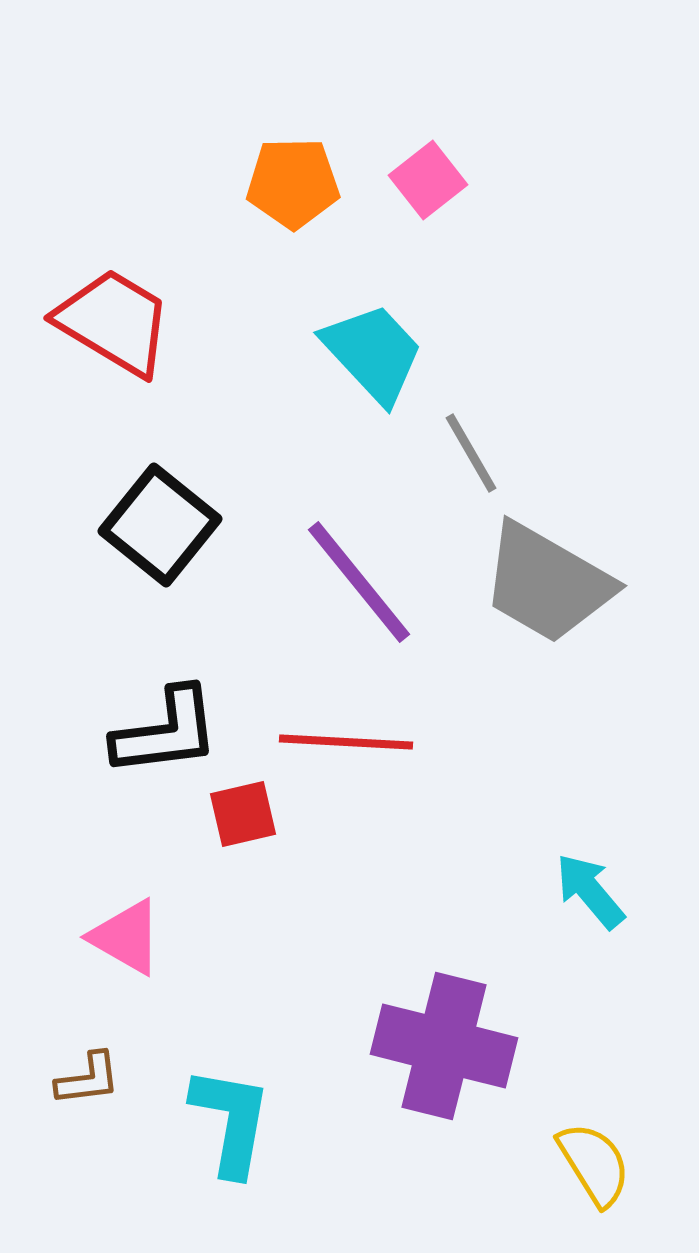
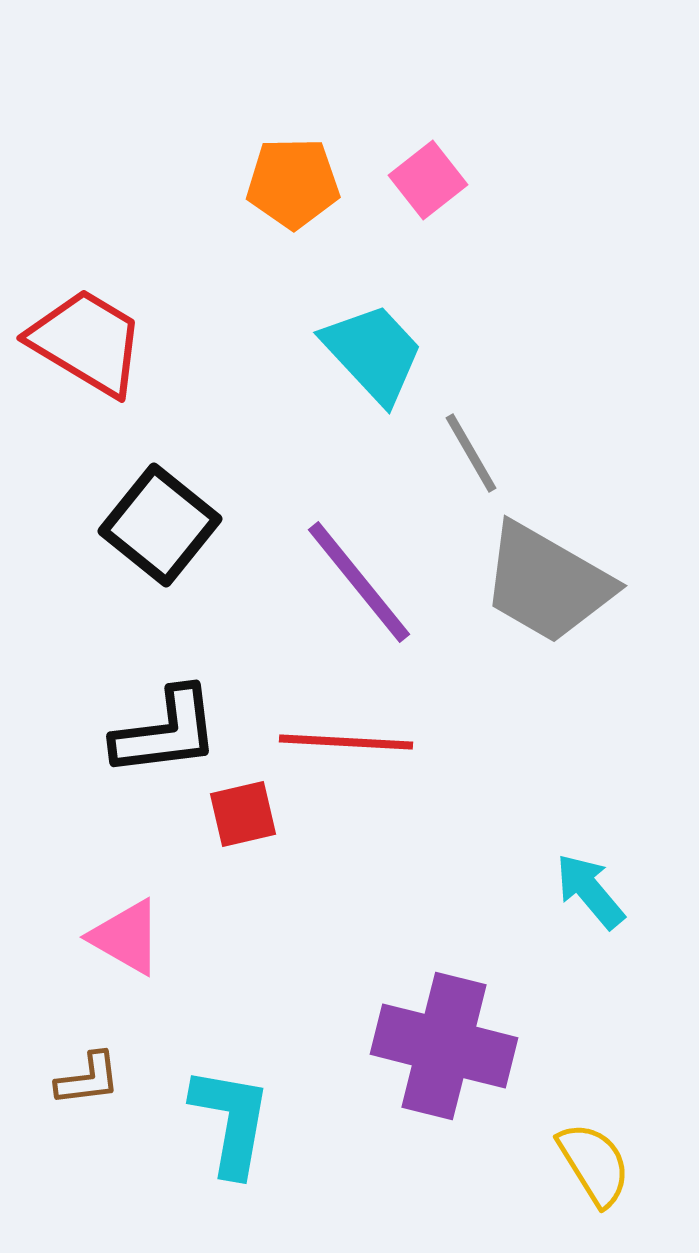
red trapezoid: moved 27 px left, 20 px down
